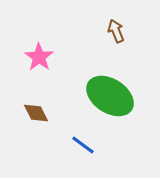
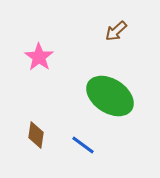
brown arrow: rotated 110 degrees counterclockwise
brown diamond: moved 22 px down; rotated 36 degrees clockwise
